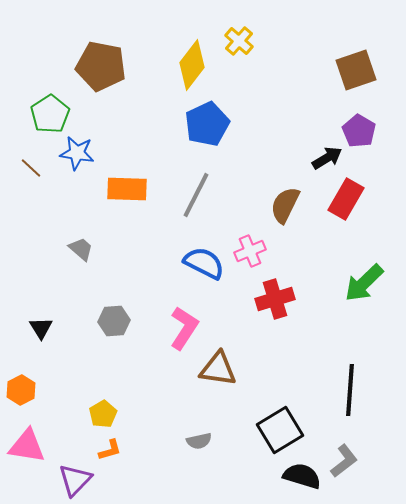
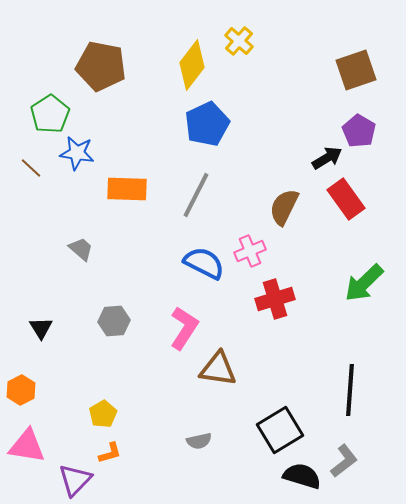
red rectangle: rotated 66 degrees counterclockwise
brown semicircle: moved 1 px left, 2 px down
orange L-shape: moved 3 px down
